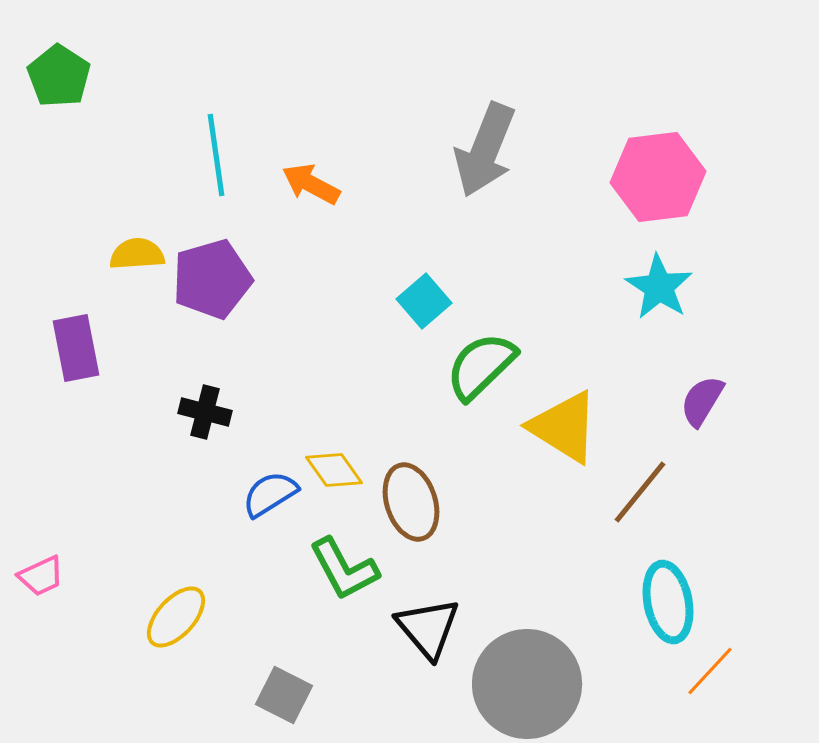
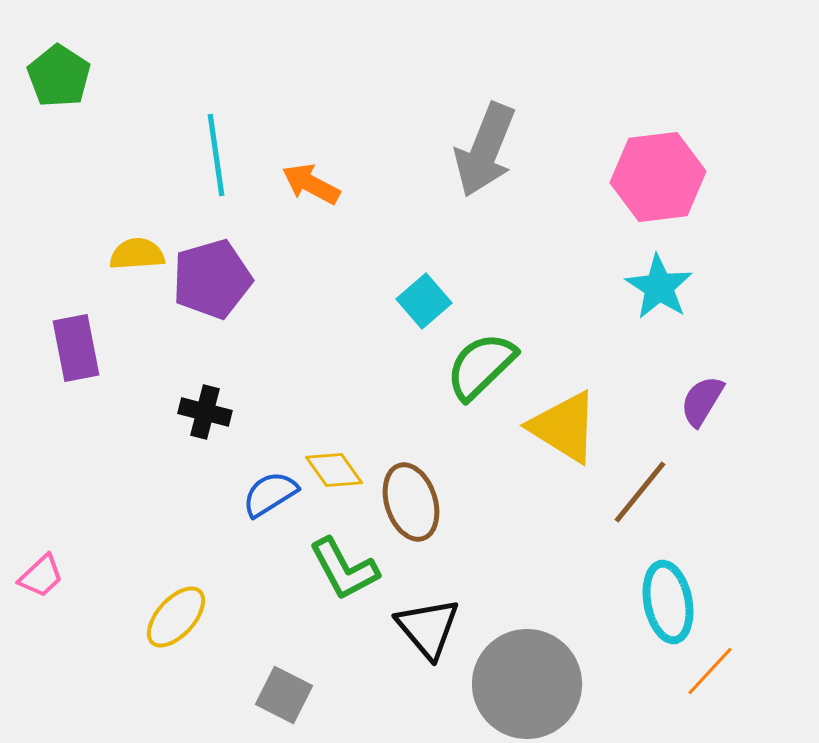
pink trapezoid: rotated 18 degrees counterclockwise
